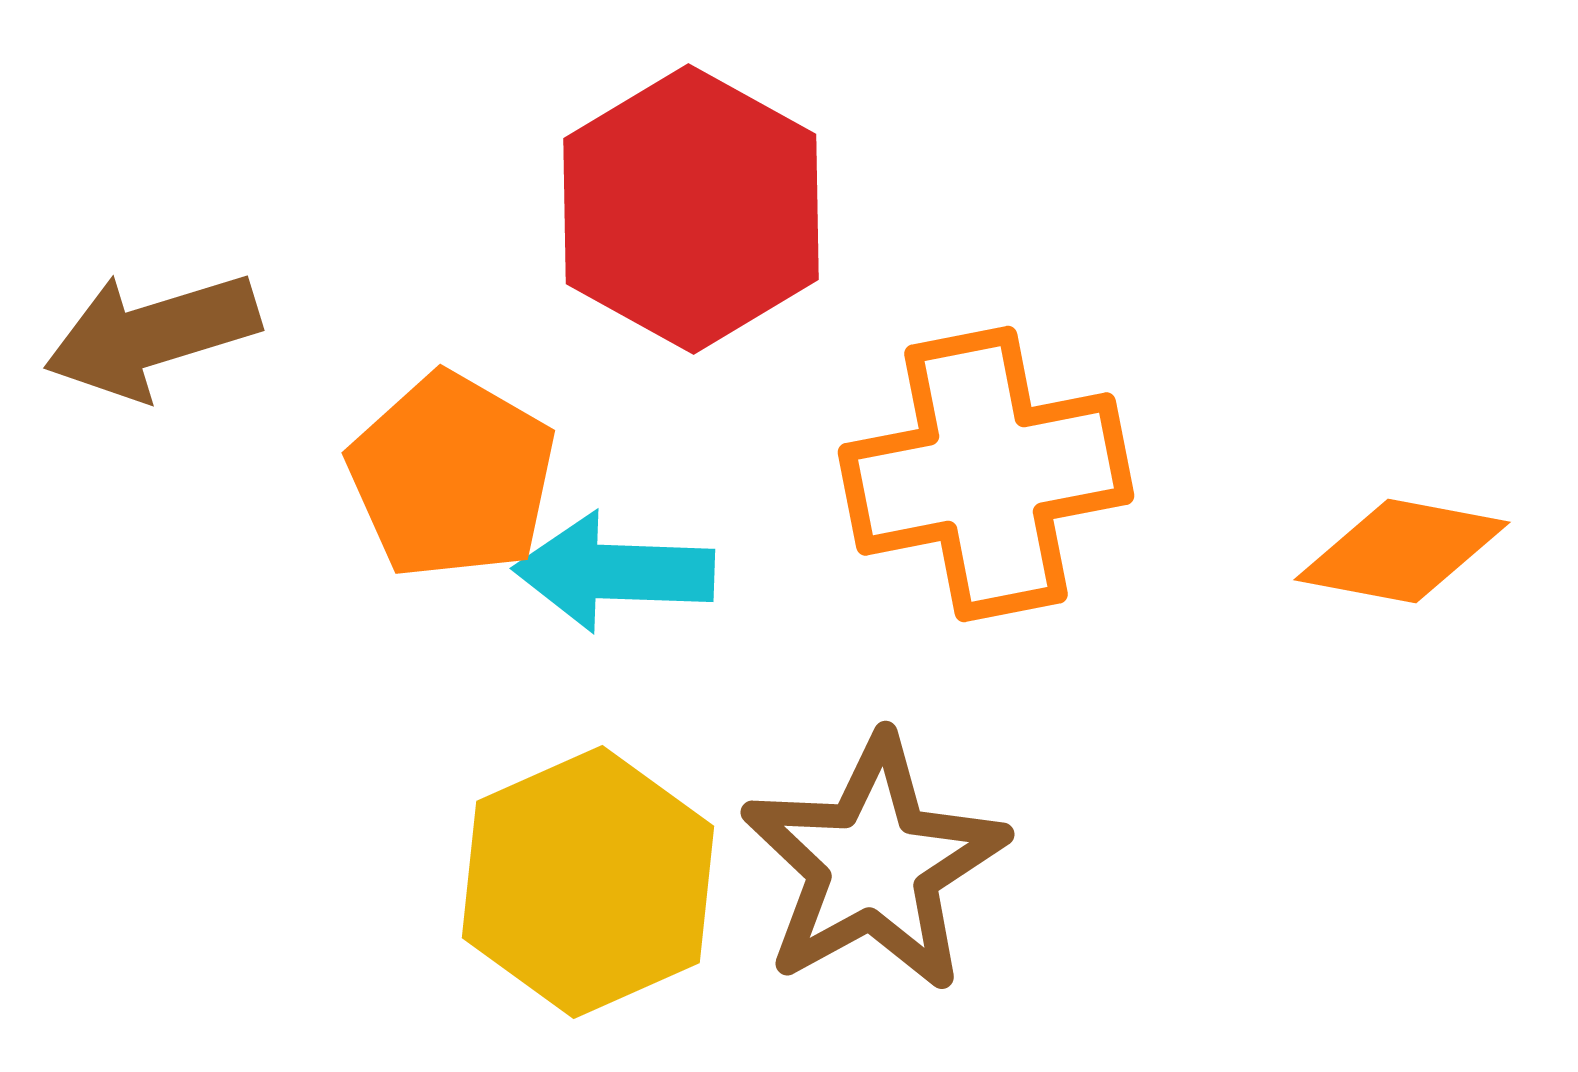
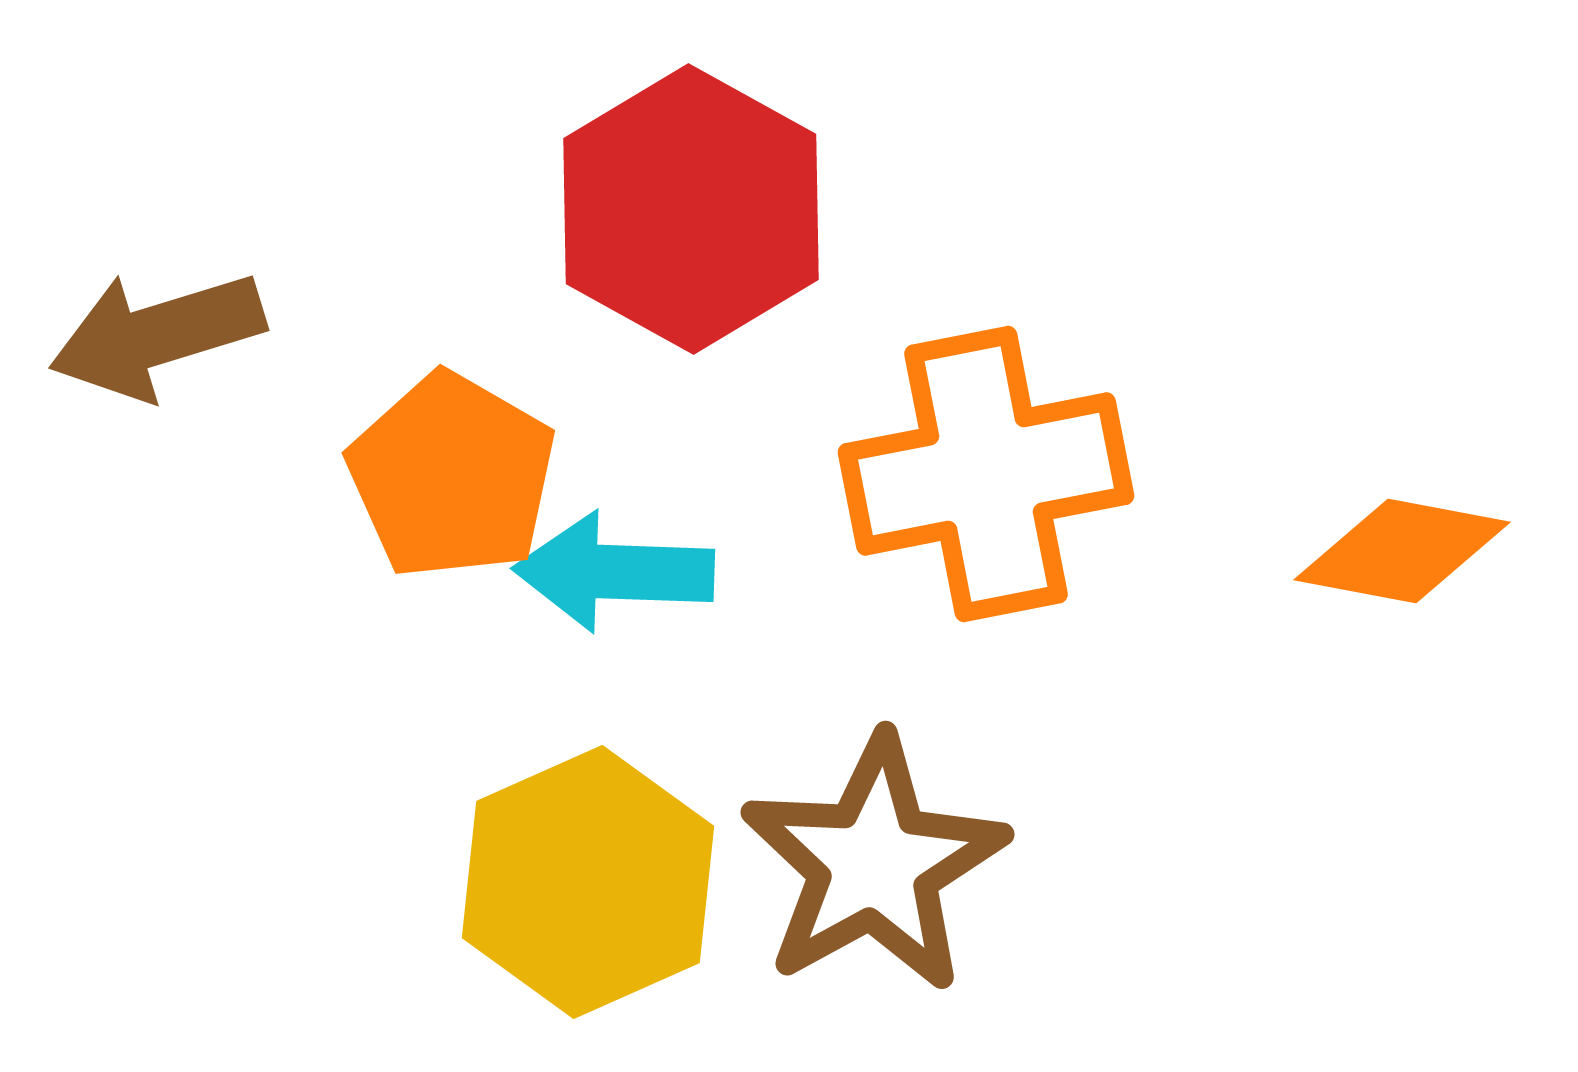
brown arrow: moved 5 px right
